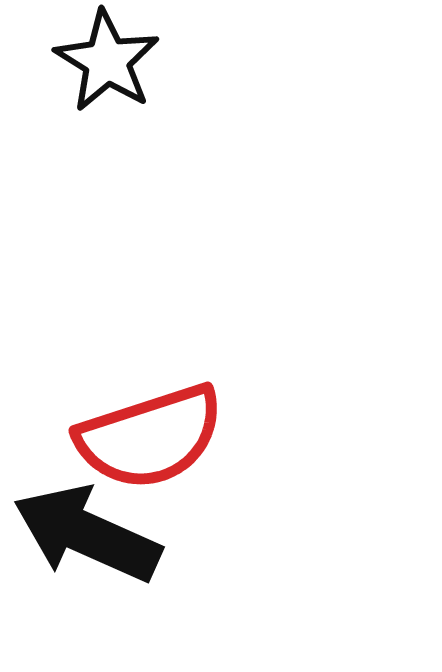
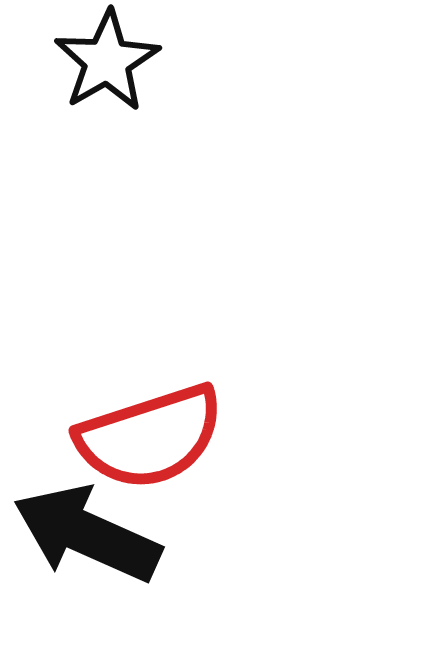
black star: rotated 10 degrees clockwise
